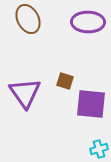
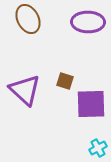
purple triangle: moved 3 px up; rotated 12 degrees counterclockwise
purple square: rotated 8 degrees counterclockwise
cyan cross: moved 1 px left, 1 px up; rotated 12 degrees counterclockwise
